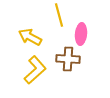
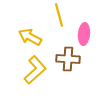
pink ellipse: moved 3 px right
